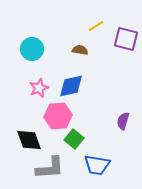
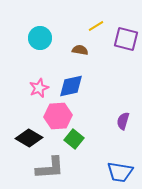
cyan circle: moved 8 px right, 11 px up
black diamond: moved 2 px up; rotated 40 degrees counterclockwise
blue trapezoid: moved 23 px right, 7 px down
